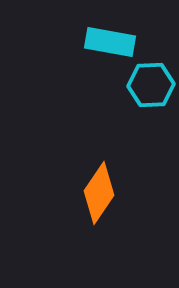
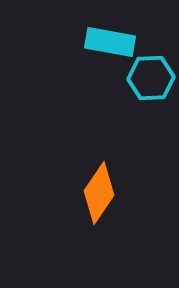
cyan hexagon: moved 7 px up
